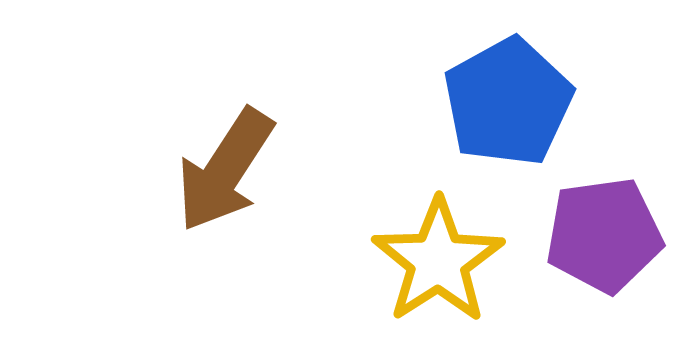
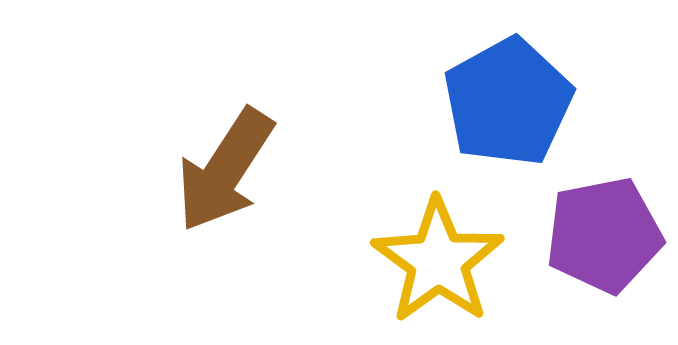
purple pentagon: rotated 3 degrees counterclockwise
yellow star: rotated 3 degrees counterclockwise
